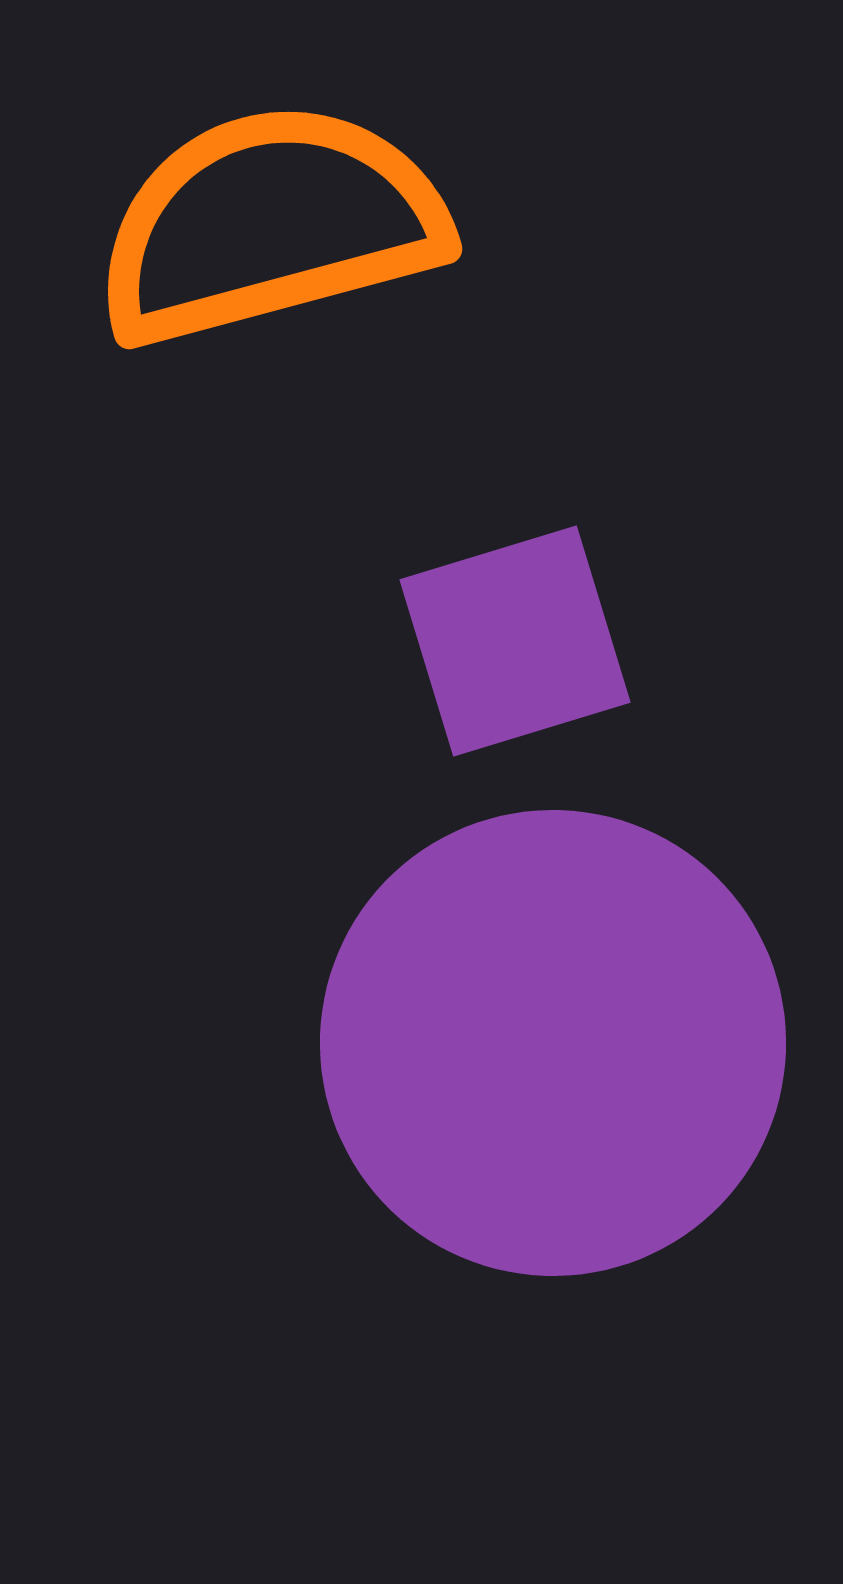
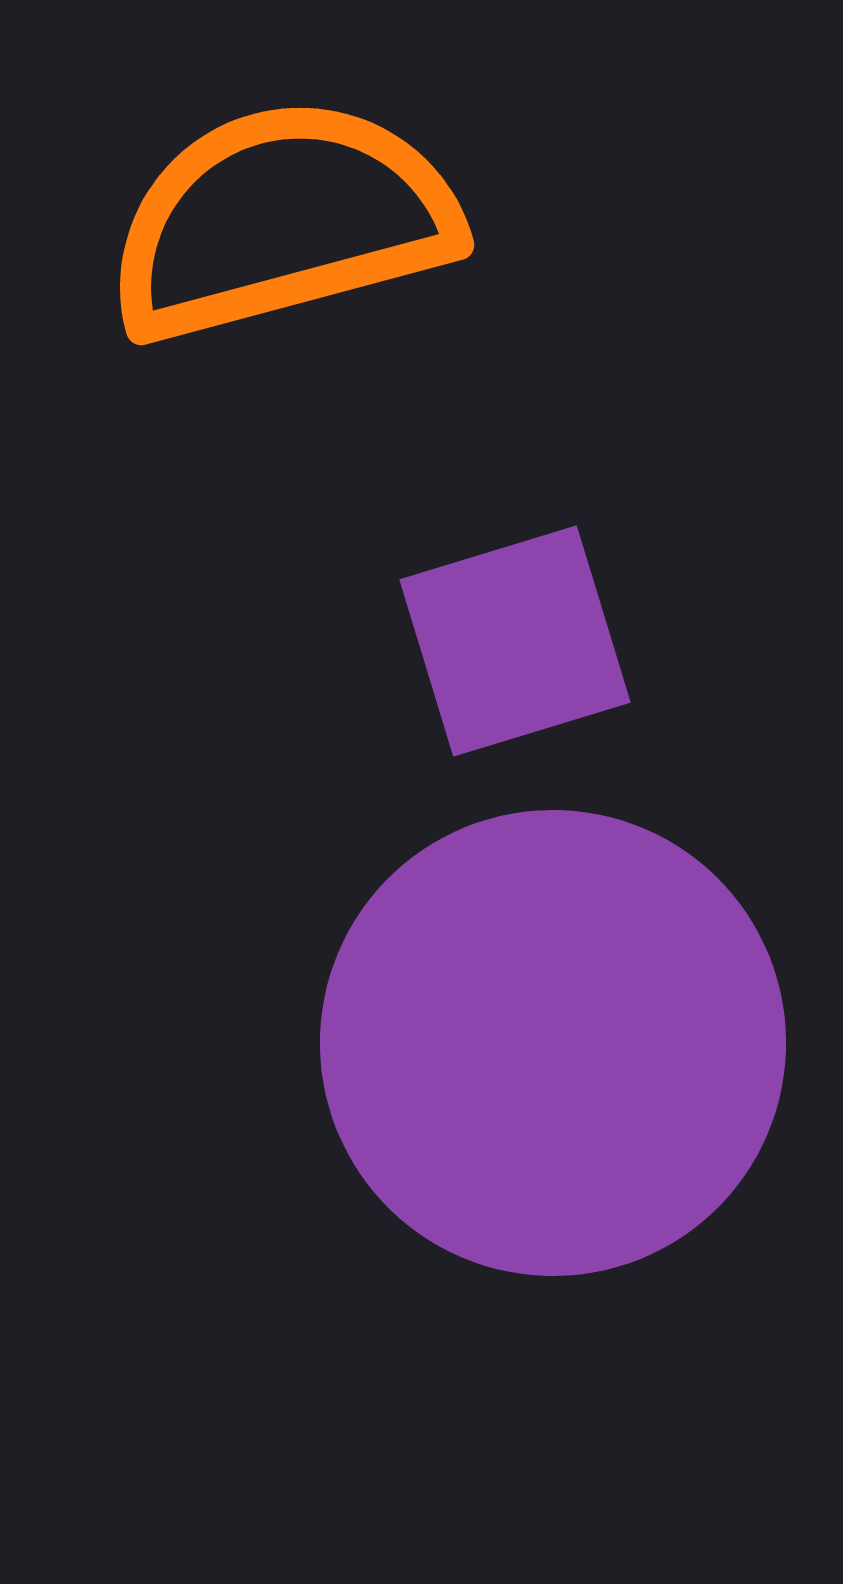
orange semicircle: moved 12 px right, 4 px up
